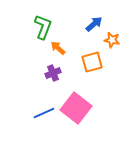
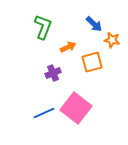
blue arrow: rotated 84 degrees clockwise
orange arrow: moved 10 px right, 1 px up; rotated 112 degrees clockwise
